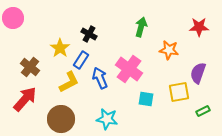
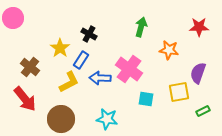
blue arrow: rotated 65 degrees counterclockwise
red arrow: rotated 100 degrees clockwise
